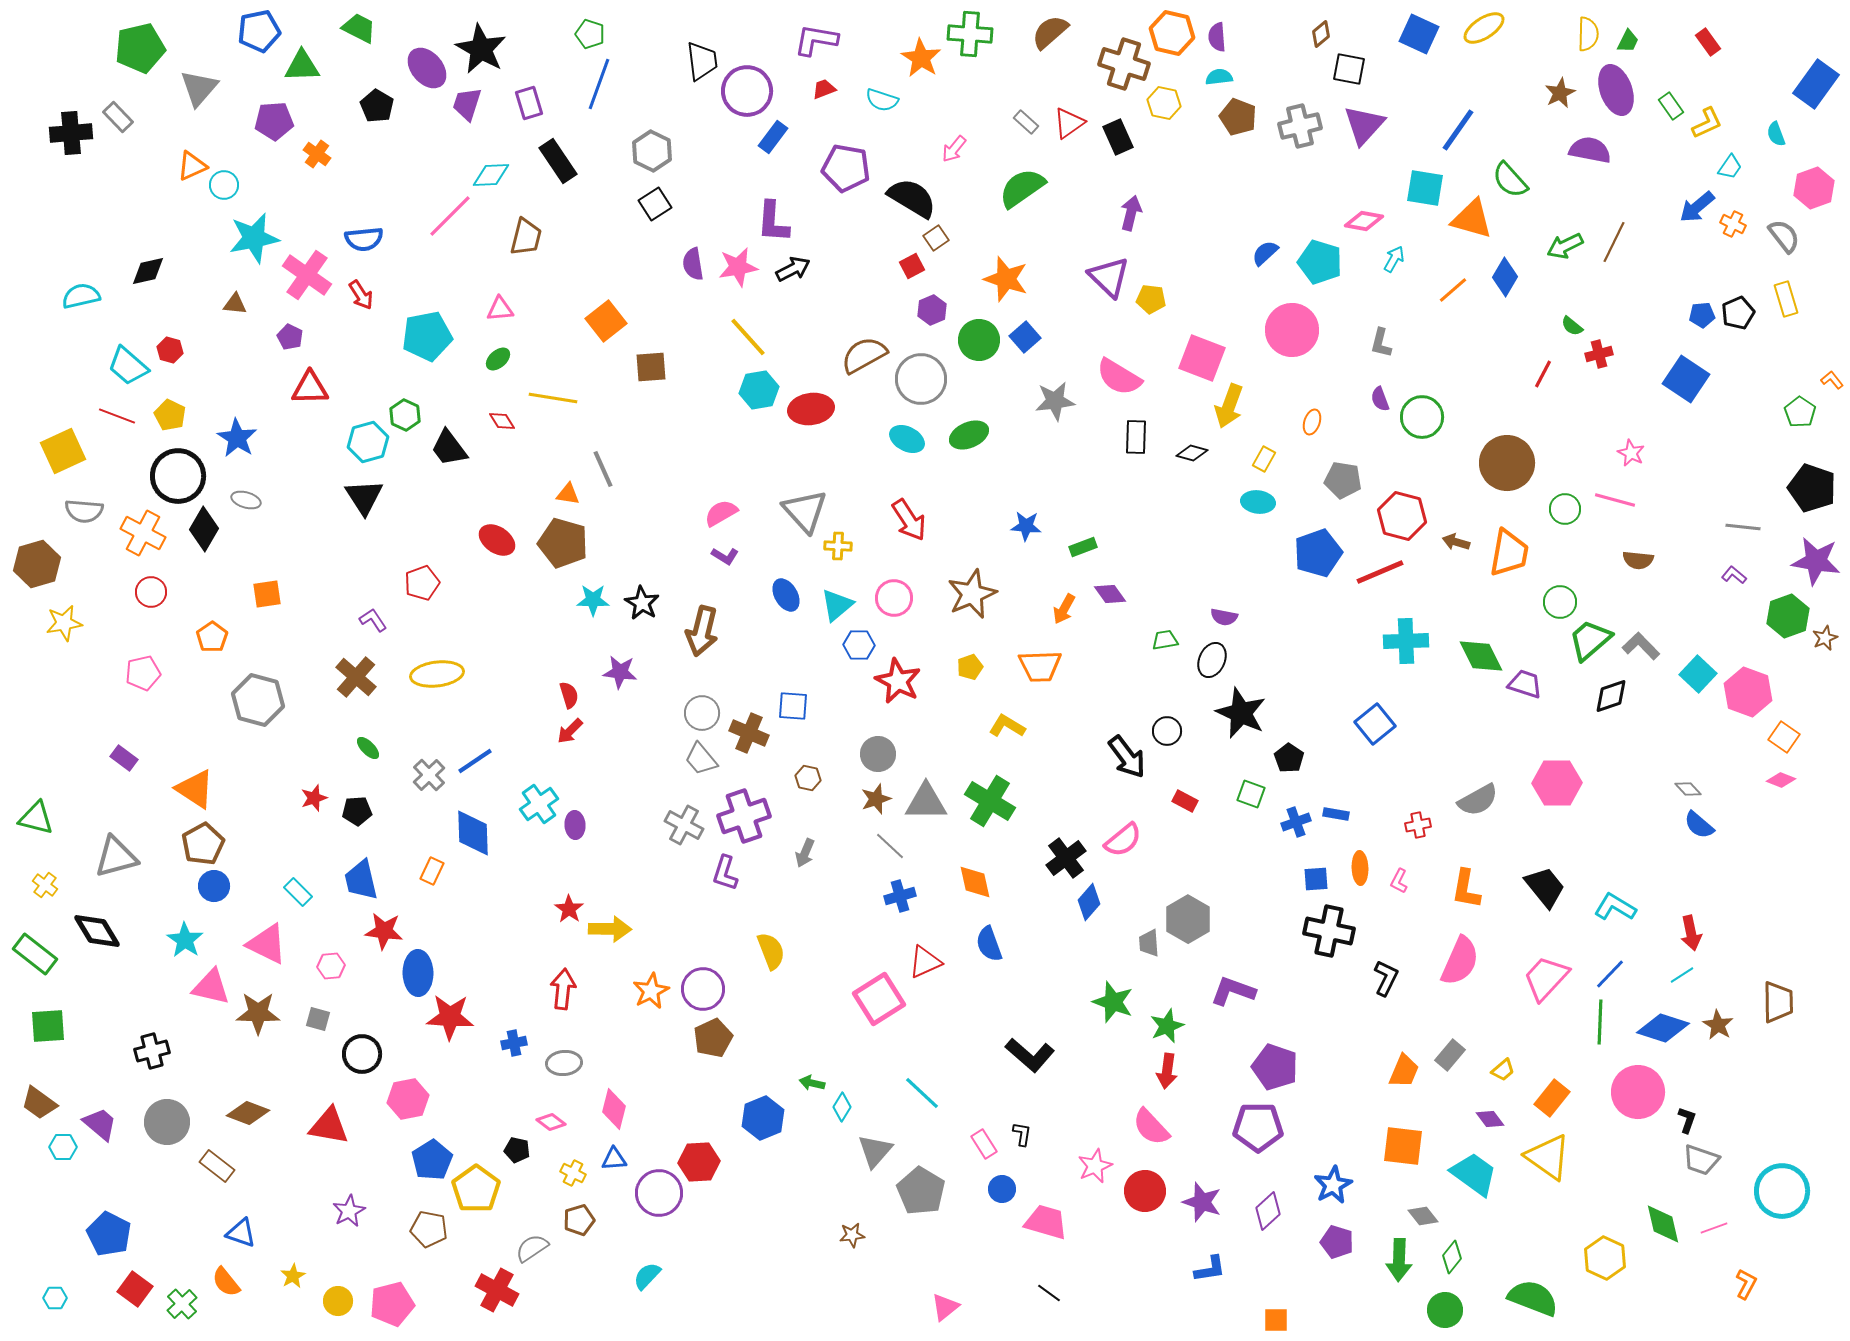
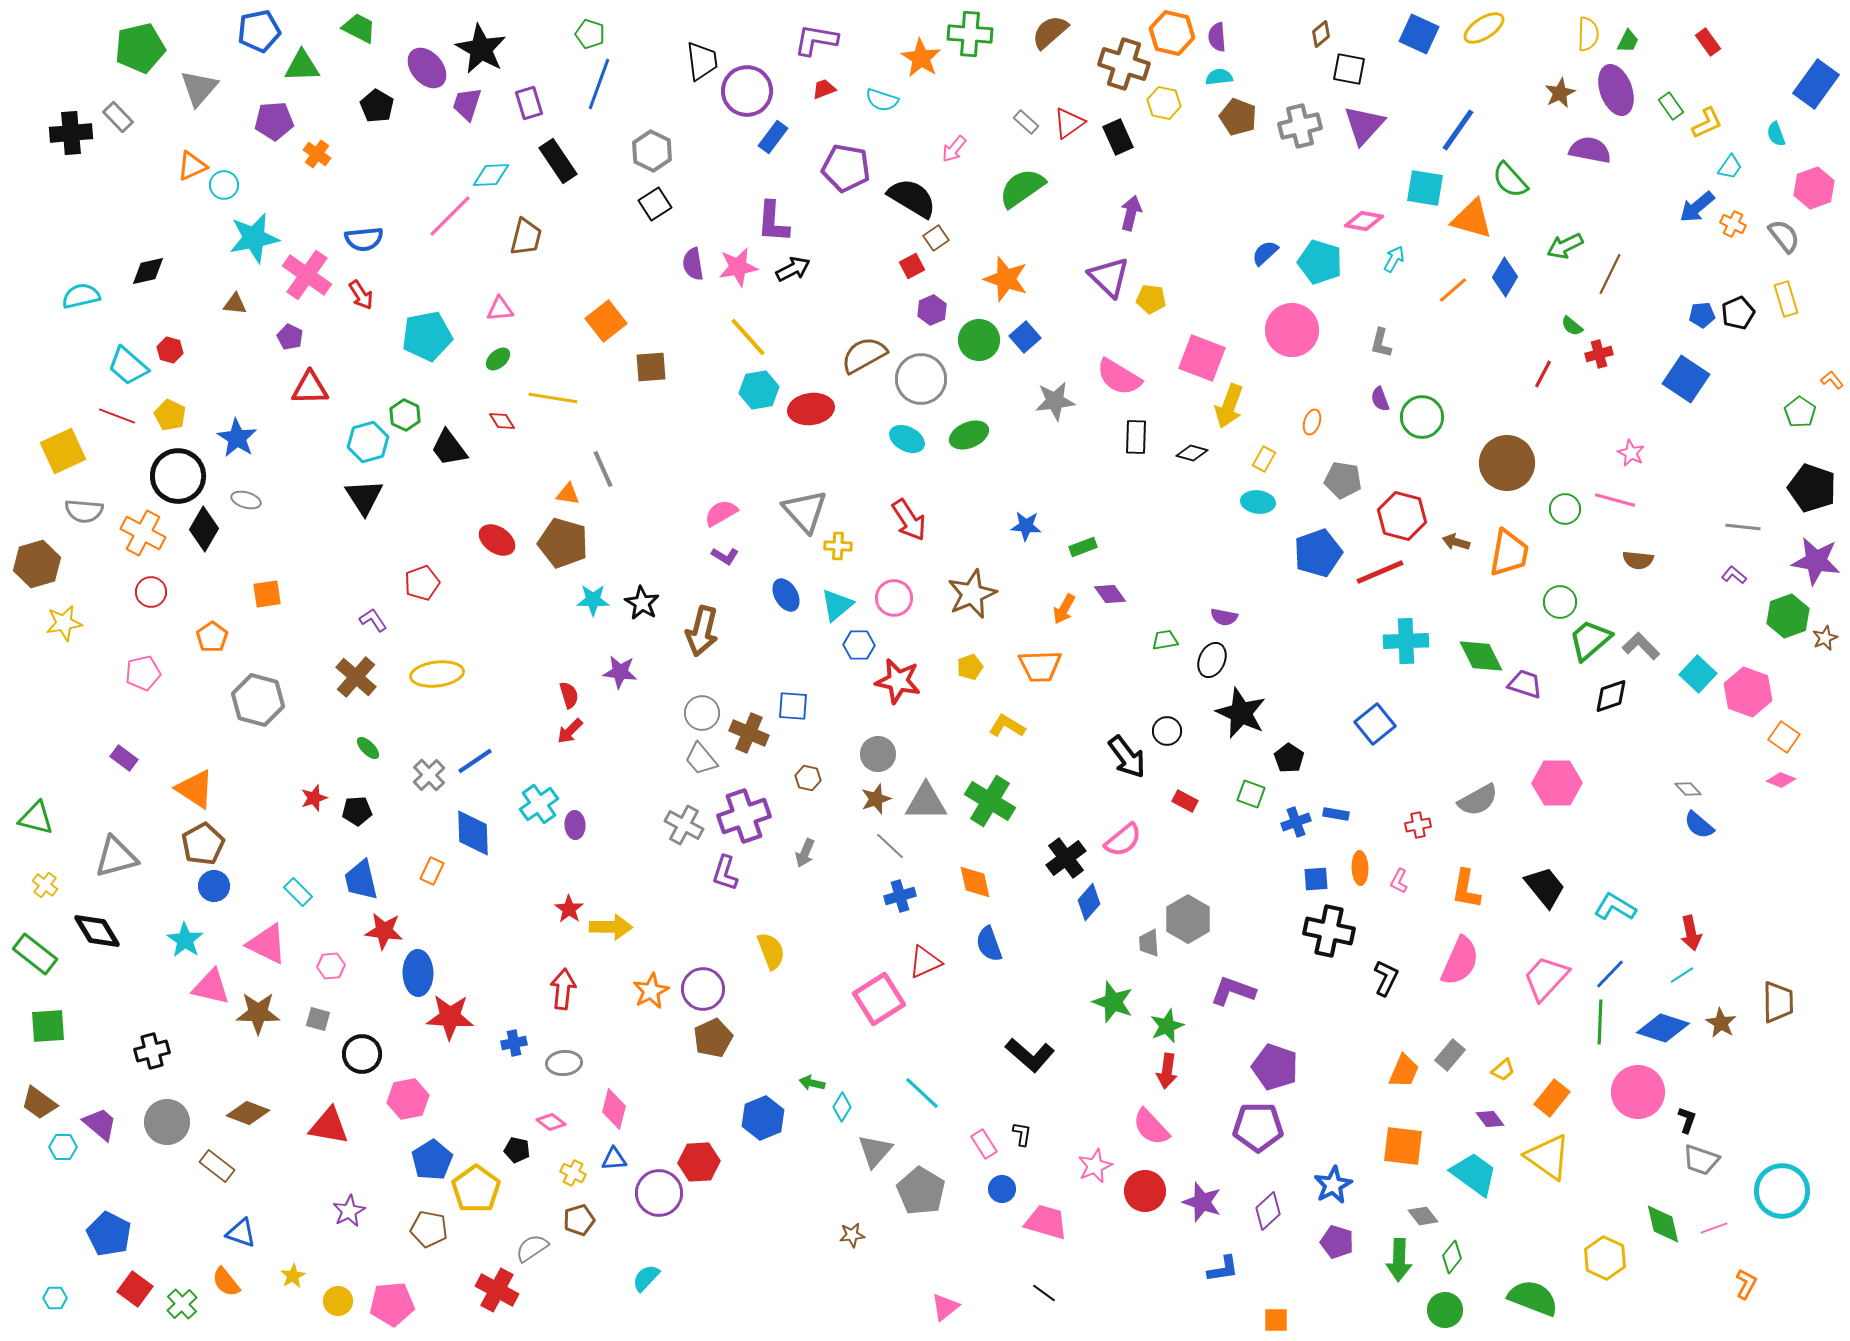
brown line at (1614, 242): moved 4 px left, 32 px down
red star at (898, 681): rotated 15 degrees counterclockwise
yellow arrow at (610, 929): moved 1 px right, 2 px up
brown star at (1718, 1025): moved 3 px right, 2 px up
blue L-shape at (1210, 1269): moved 13 px right
cyan semicircle at (647, 1276): moved 1 px left, 2 px down
black line at (1049, 1293): moved 5 px left
pink pentagon at (392, 1304): rotated 9 degrees clockwise
